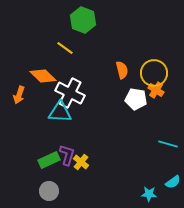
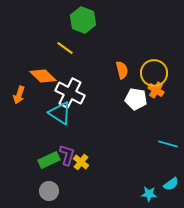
cyan triangle: moved 1 px down; rotated 30 degrees clockwise
cyan semicircle: moved 2 px left, 2 px down
